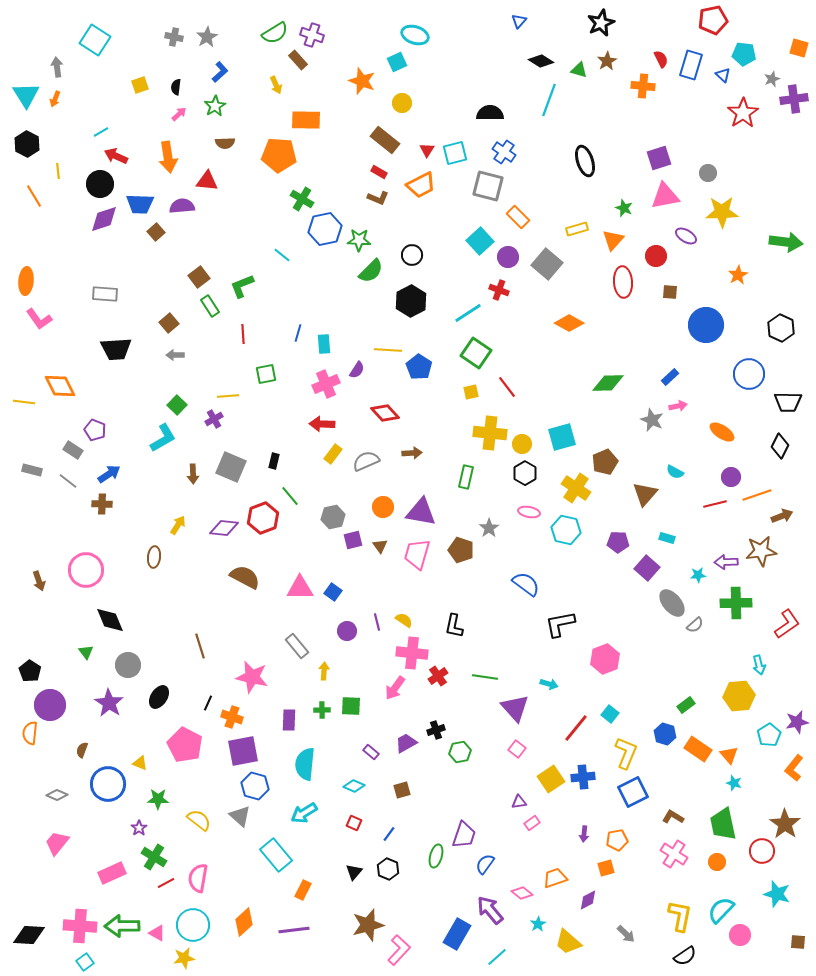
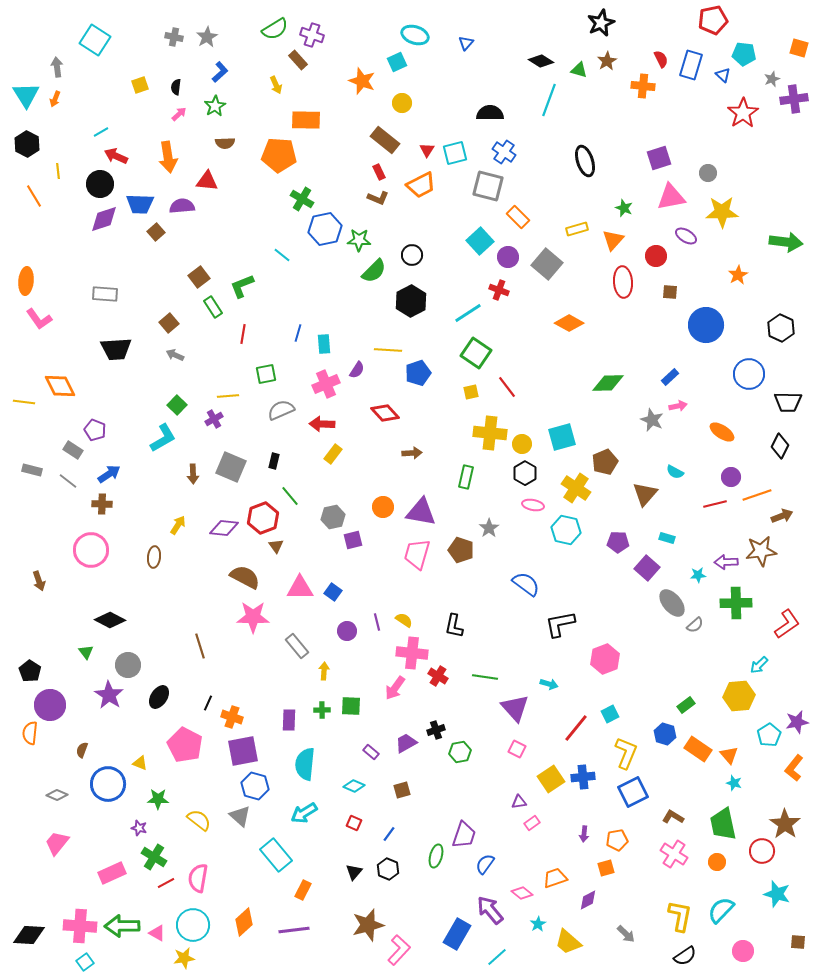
blue triangle at (519, 21): moved 53 px left, 22 px down
green semicircle at (275, 33): moved 4 px up
red rectangle at (379, 172): rotated 35 degrees clockwise
pink triangle at (665, 196): moved 6 px right, 1 px down
green semicircle at (371, 271): moved 3 px right
green rectangle at (210, 306): moved 3 px right, 1 px down
red line at (243, 334): rotated 12 degrees clockwise
gray arrow at (175, 355): rotated 24 degrees clockwise
blue pentagon at (419, 367): moved 1 px left, 6 px down; rotated 20 degrees clockwise
gray semicircle at (366, 461): moved 85 px left, 51 px up
pink ellipse at (529, 512): moved 4 px right, 7 px up
brown triangle at (380, 546): moved 104 px left
pink circle at (86, 570): moved 5 px right, 20 px up
black diamond at (110, 620): rotated 40 degrees counterclockwise
cyan arrow at (759, 665): rotated 60 degrees clockwise
red cross at (438, 676): rotated 24 degrees counterclockwise
pink star at (252, 677): moved 1 px right, 60 px up; rotated 12 degrees counterclockwise
purple star at (109, 703): moved 8 px up
cyan square at (610, 714): rotated 24 degrees clockwise
pink square at (517, 749): rotated 12 degrees counterclockwise
purple star at (139, 828): rotated 21 degrees counterclockwise
pink circle at (740, 935): moved 3 px right, 16 px down
